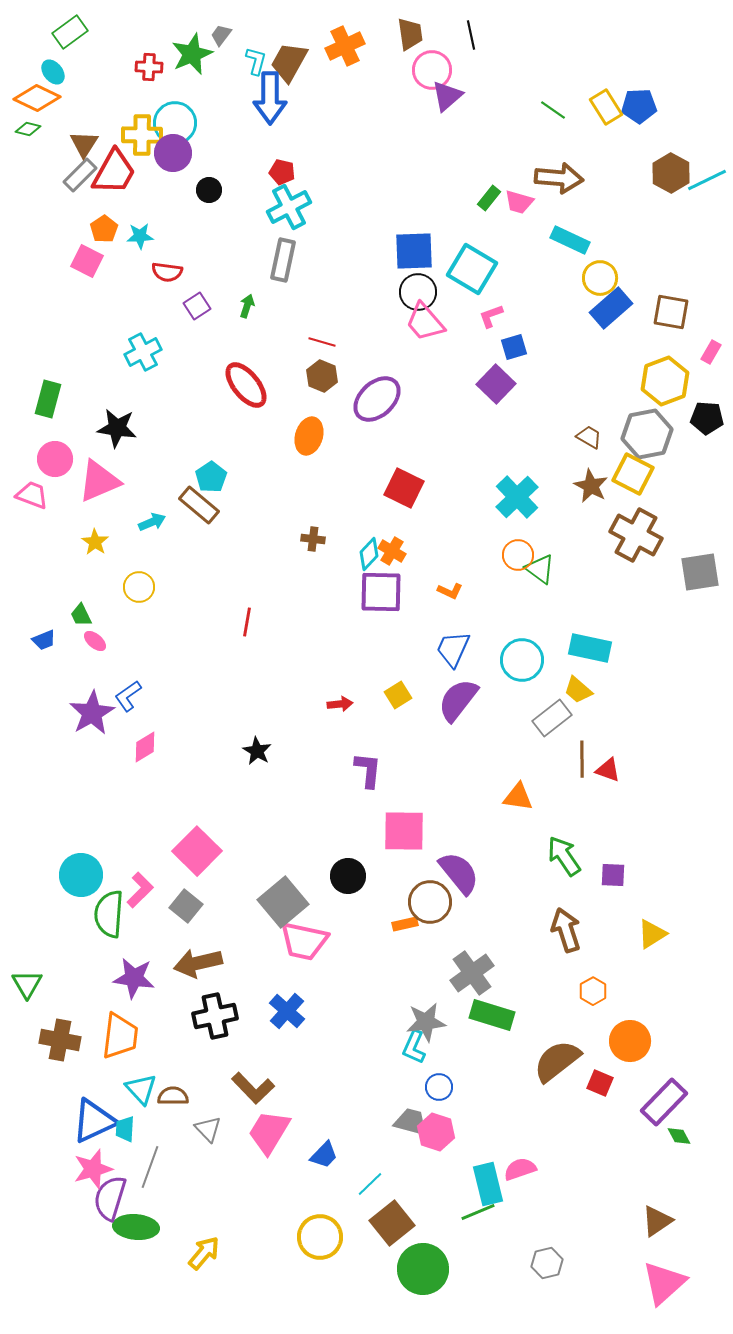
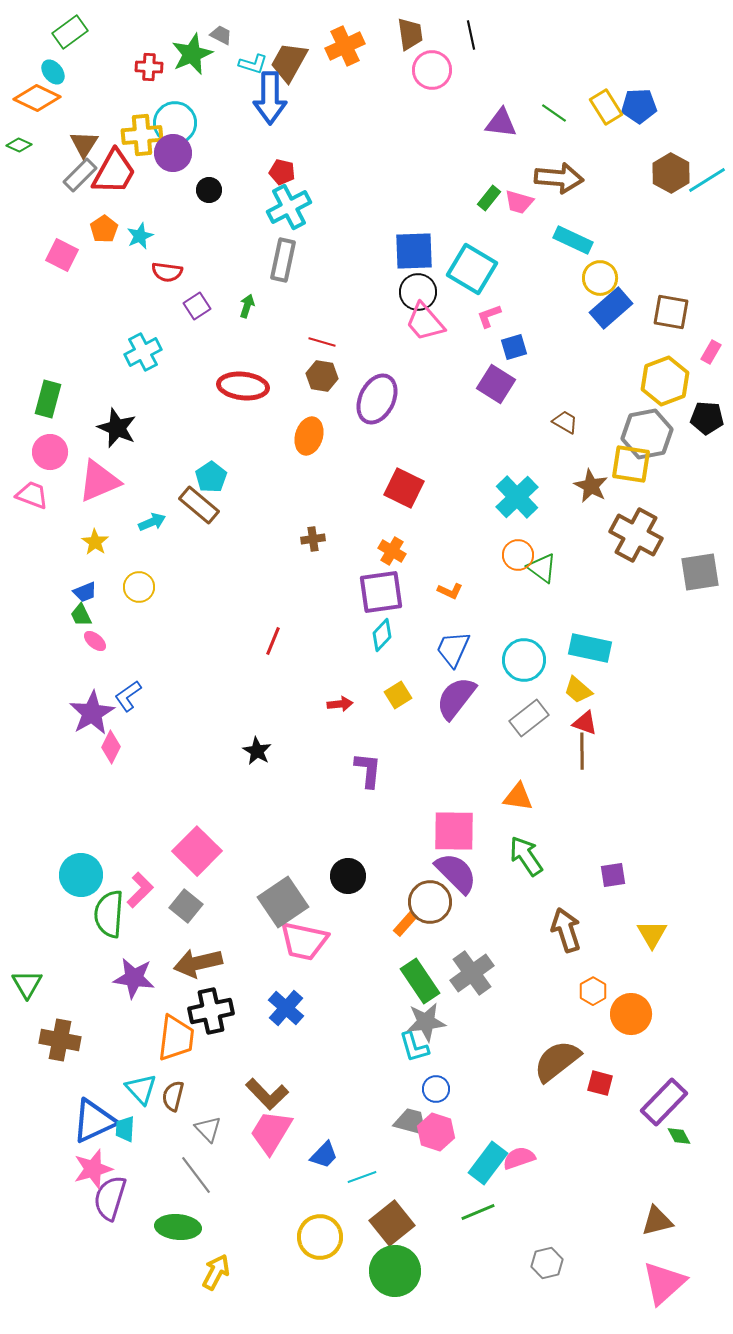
gray trapezoid at (221, 35): rotated 80 degrees clockwise
cyan L-shape at (256, 61): moved 3 px left, 3 px down; rotated 92 degrees clockwise
purple triangle at (447, 96): moved 54 px right, 27 px down; rotated 48 degrees clockwise
green line at (553, 110): moved 1 px right, 3 px down
green diamond at (28, 129): moved 9 px left, 16 px down; rotated 10 degrees clockwise
yellow cross at (142, 135): rotated 6 degrees counterclockwise
cyan line at (707, 180): rotated 6 degrees counterclockwise
cyan star at (140, 236): rotated 20 degrees counterclockwise
cyan rectangle at (570, 240): moved 3 px right
pink square at (87, 261): moved 25 px left, 6 px up
pink L-shape at (491, 316): moved 2 px left
brown hexagon at (322, 376): rotated 12 degrees counterclockwise
purple square at (496, 384): rotated 12 degrees counterclockwise
red ellipse at (246, 385): moved 3 px left, 1 px down; rotated 45 degrees counterclockwise
purple ellipse at (377, 399): rotated 21 degrees counterclockwise
black star at (117, 428): rotated 15 degrees clockwise
brown trapezoid at (589, 437): moved 24 px left, 15 px up
pink circle at (55, 459): moved 5 px left, 7 px up
yellow square at (633, 474): moved 2 px left, 10 px up; rotated 18 degrees counterclockwise
brown cross at (313, 539): rotated 15 degrees counterclockwise
cyan diamond at (369, 554): moved 13 px right, 81 px down
green triangle at (540, 569): moved 2 px right, 1 px up
purple square at (381, 592): rotated 9 degrees counterclockwise
red line at (247, 622): moved 26 px right, 19 px down; rotated 12 degrees clockwise
blue trapezoid at (44, 640): moved 41 px right, 48 px up
cyan circle at (522, 660): moved 2 px right
purple semicircle at (458, 700): moved 2 px left, 2 px up
gray rectangle at (552, 718): moved 23 px left
pink diamond at (145, 747): moved 34 px left; rotated 32 degrees counterclockwise
brown line at (582, 759): moved 8 px up
red triangle at (608, 770): moved 23 px left, 47 px up
pink square at (404, 831): moved 50 px right
green arrow at (564, 856): moved 38 px left
purple semicircle at (459, 873): moved 3 px left; rotated 6 degrees counterclockwise
purple square at (613, 875): rotated 12 degrees counterclockwise
gray square at (283, 902): rotated 6 degrees clockwise
orange rectangle at (405, 924): rotated 35 degrees counterclockwise
yellow triangle at (652, 934): rotated 28 degrees counterclockwise
blue cross at (287, 1011): moved 1 px left, 3 px up
green rectangle at (492, 1015): moved 72 px left, 34 px up; rotated 39 degrees clockwise
black cross at (215, 1016): moved 4 px left, 5 px up
orange trapezoid at (120, 1036): moved 56 px right, 2 px down
orange circle at (630, 1041): moved 1 px right, 27 px up
cyan L-shape at (414, 1047): rotated 40 degrees counterclockwise
red square at (600, 1083): rotated 8 degrees counterclockwise
blue circle at (439, 1087): moved 3 px left, 2 px down
brown L-shape at (253, 1088): moved 14 px right, 6 px down
brown semicircle at (173, 1096): rotated 76 degrees counterclockwise
pink trapezoid at (269, 1132): moved 2 px right
gray line at (150, 1167): moved 46 px right, 8 px down; rotated 57 degrees counterclockwise
pink semicircle at (520, 1169): moved 1 px left, 11 px up
cyan line at (370, 1184): moved 8 px left, 7 px up; rotated 24 degrees clockwise
cyan rectangle at (488, 1184): moved 21 px up; rotated 51 degrees clockwise
brown triangle at (657, 1221): rotated 20 degrees clockwise
green ellipse at (136, 1227): moved 42 px right
yellow arrow at (204, 1253): moved 12 px right, 19 px down; rotated 12 degrees counterclockwise
green circle at (423, 1269): moved 28 px left, 2 px down
